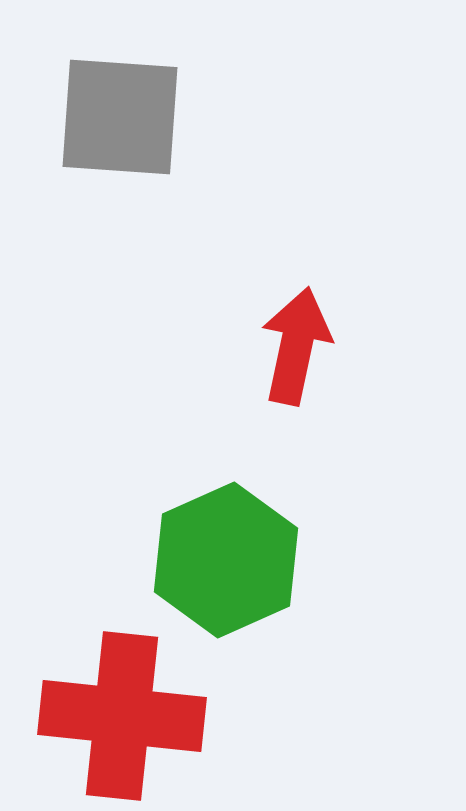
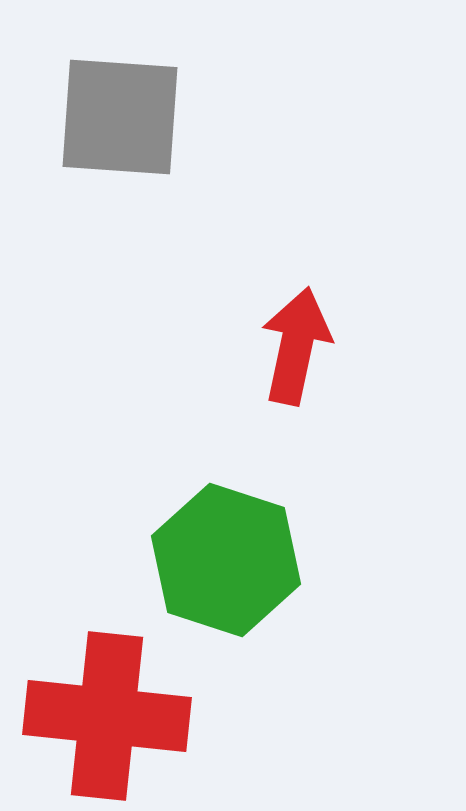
green hexagon: rotated 18 degrees counterclockwise
red cross: moved 15 px left
